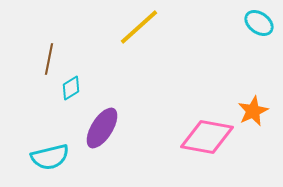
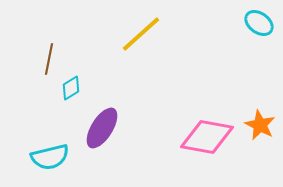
yellow line: moved 2 px right, 7 px down
orange star: moved 7 px right, 14 px down; rotated 20 degrees counterclockwise
